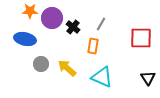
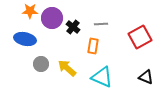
gray line: rotated 56 degrees clockwise
red square: moved 1 px left, 1 px up; rotated 30 degrees counterclockwise
black triangle: moved 2 px left, 1 px up; rotated 35 degrees counterclockwise
